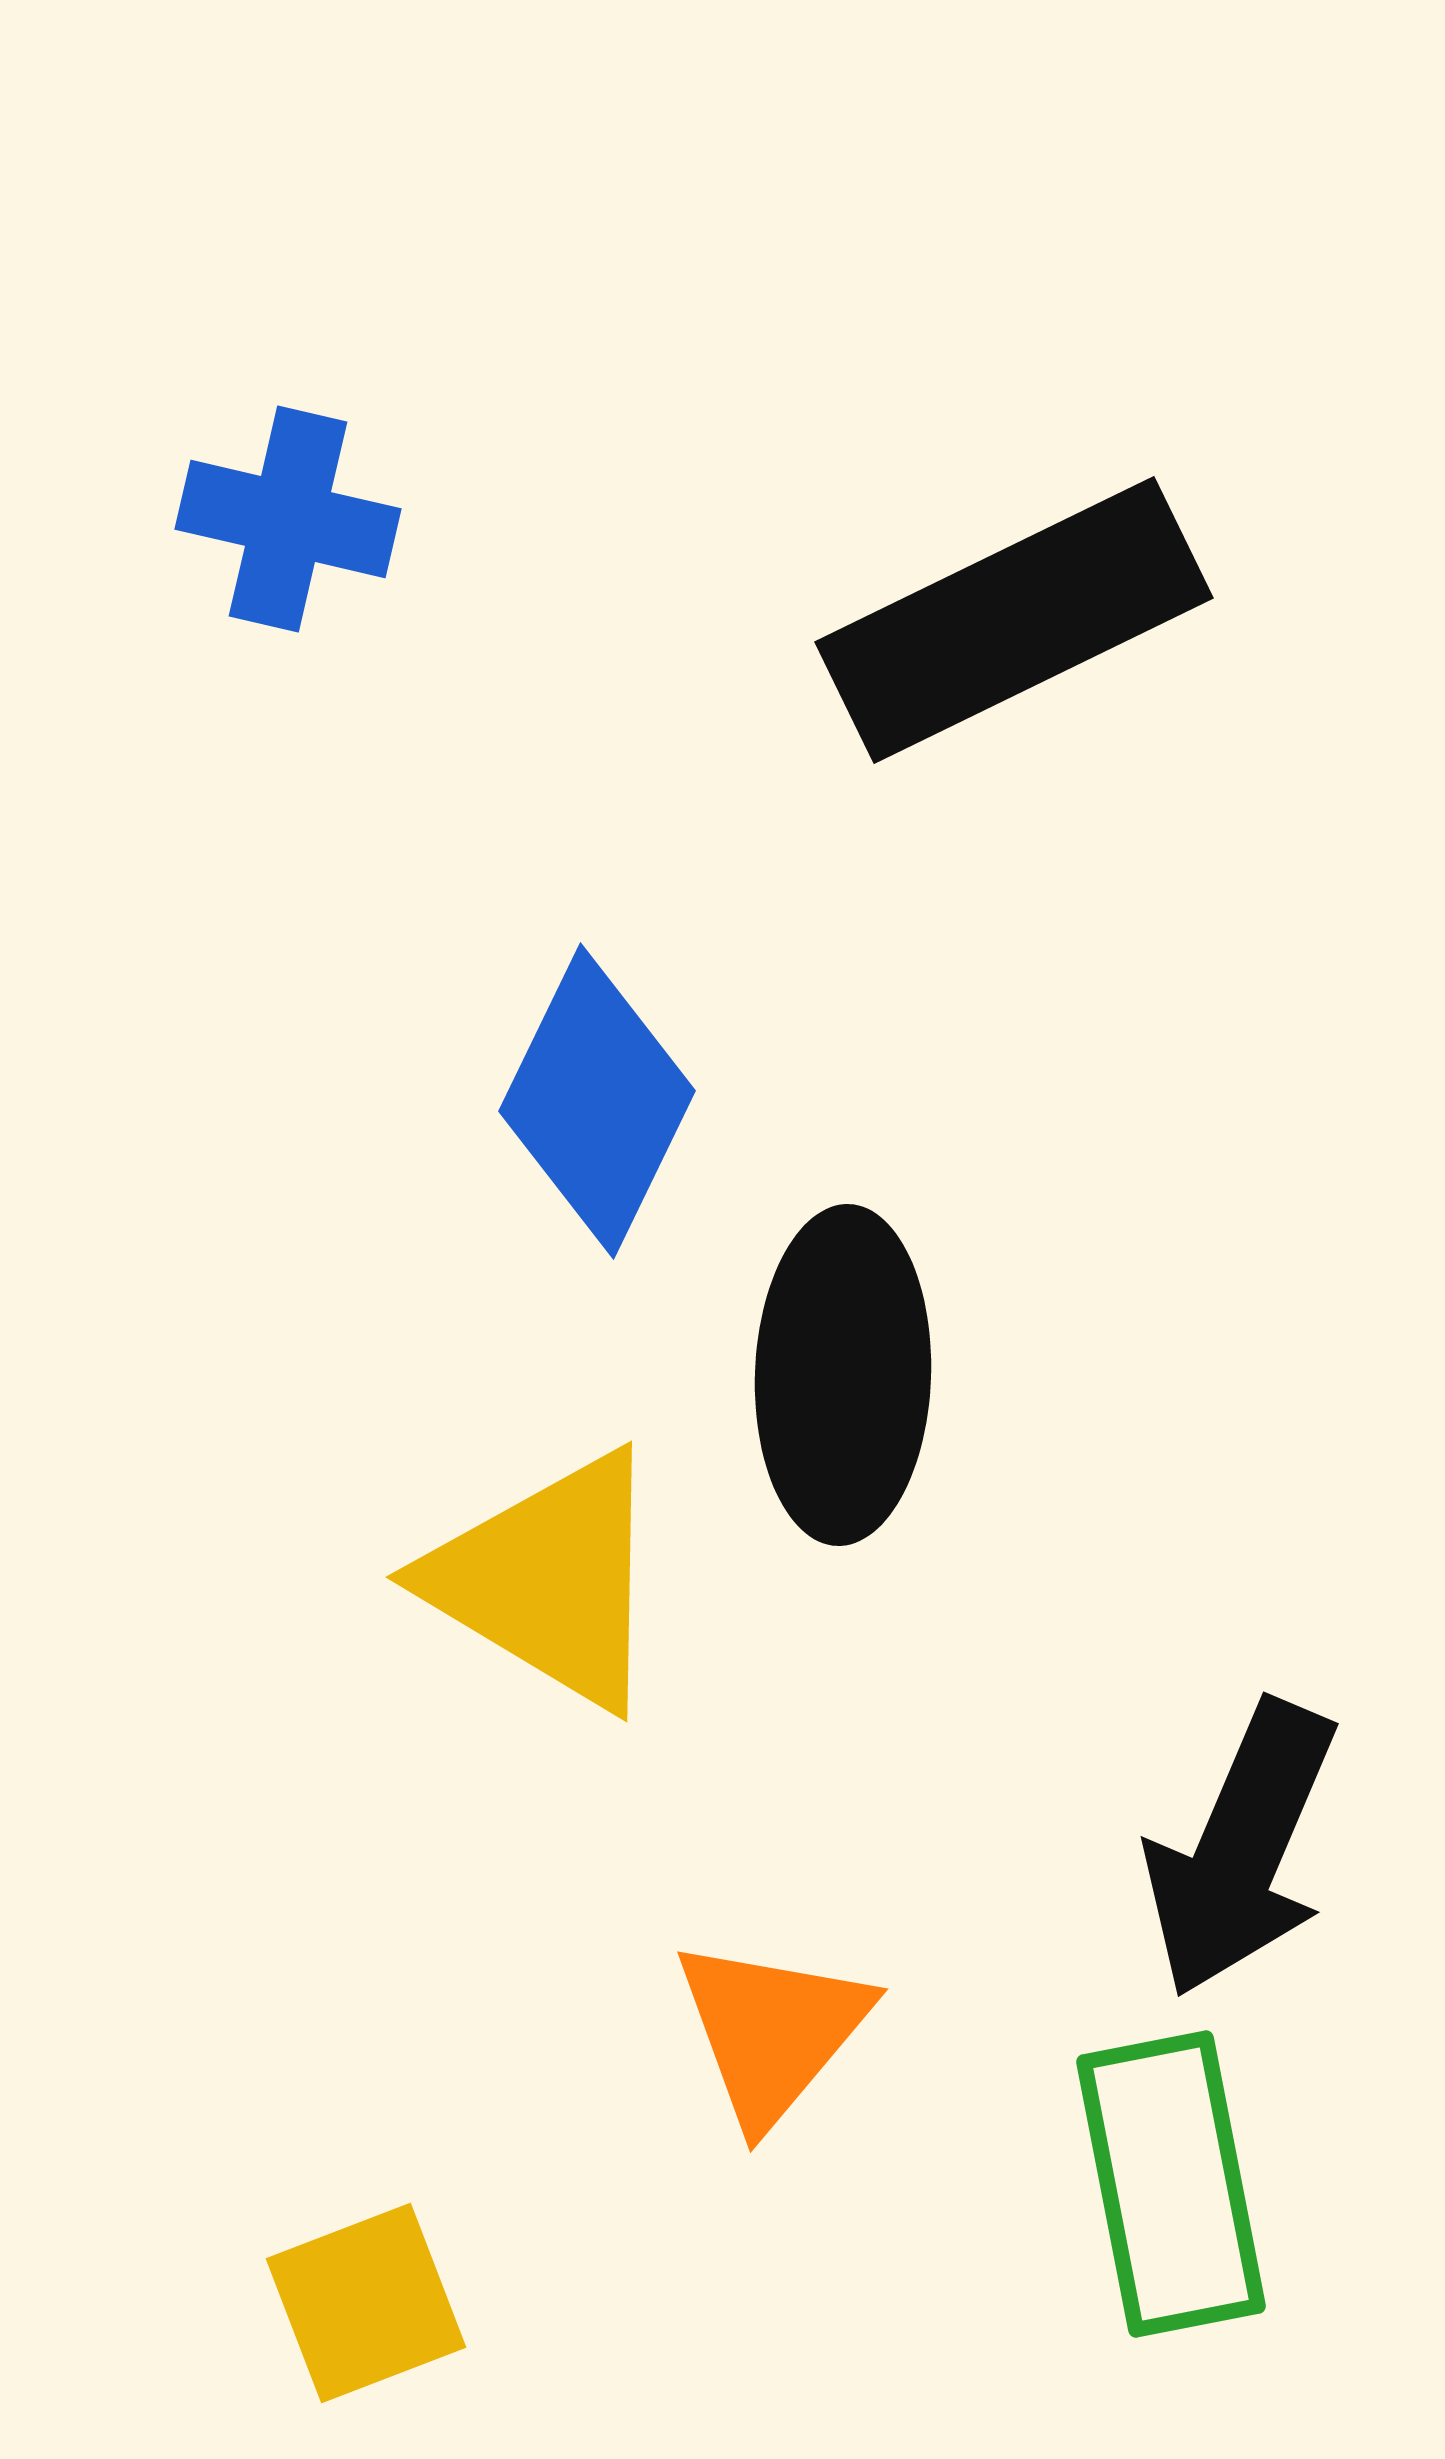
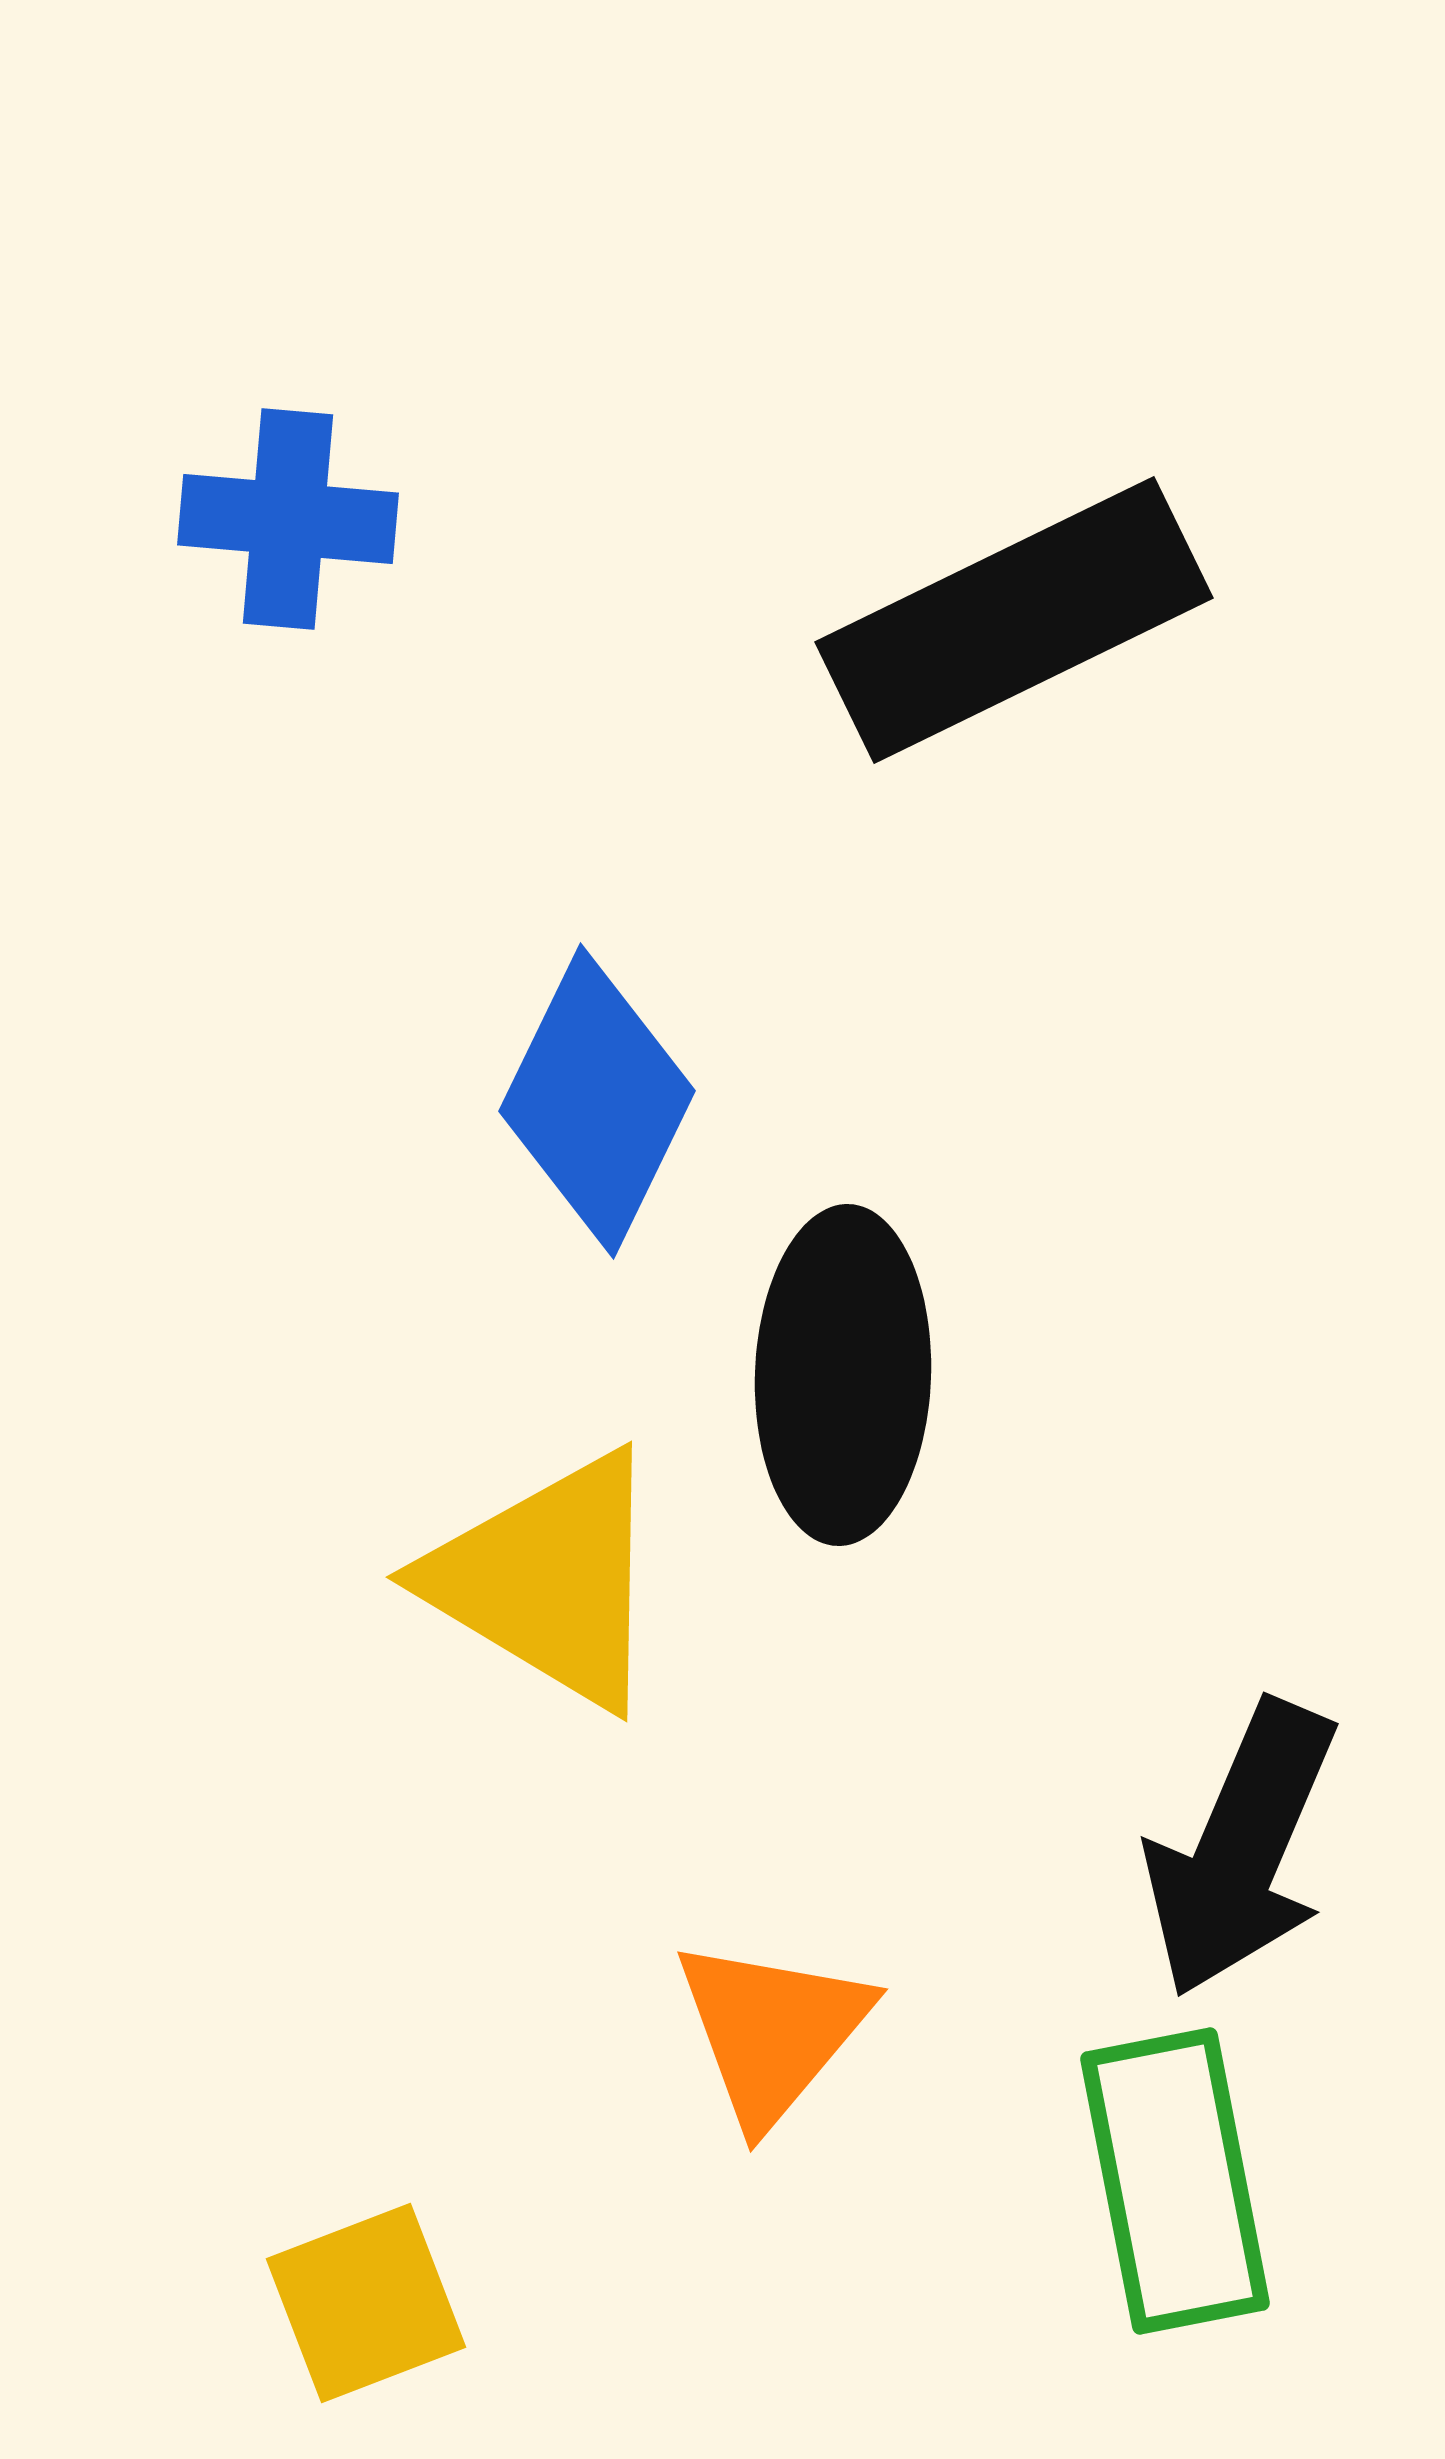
blue cross: rotated 8 degrees counterclockwise
green rectangle: moved 4 px right, 3 px up
